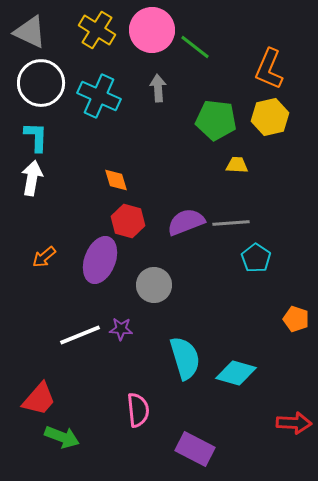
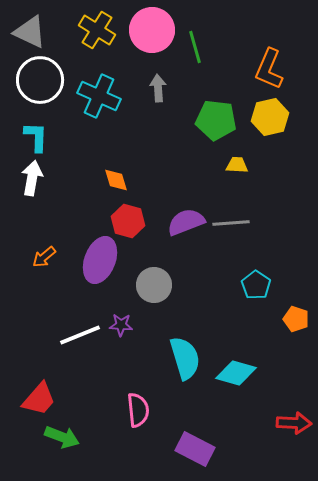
green line: rotated 36 degrees clockwise
white circle: moved 1 px left, 3 px up
cyan pentagon: moved 27 px down
purple star: moved 4 px up
